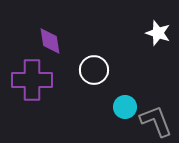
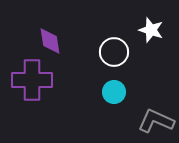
white star: moved 7 px left, 3 px up
white circle: moved 20 px right, 18 px up
cyan circle: moved 11 px left, 15 px up
gray L-shape: rotated 45 degrees counterclockwise
